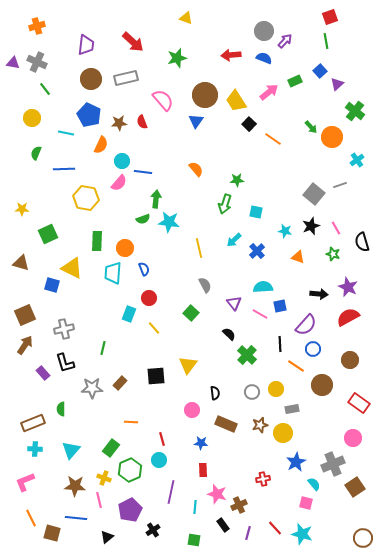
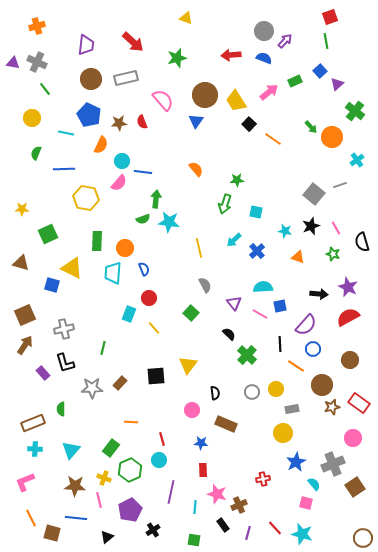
brown star at (260, 425): moved 72 px right, 18 px up
